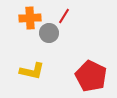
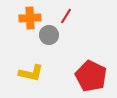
red line: moved 2 px right
gray circle: moved 2 px down
yellow L-shape: moved 1 px left, 2 px down
